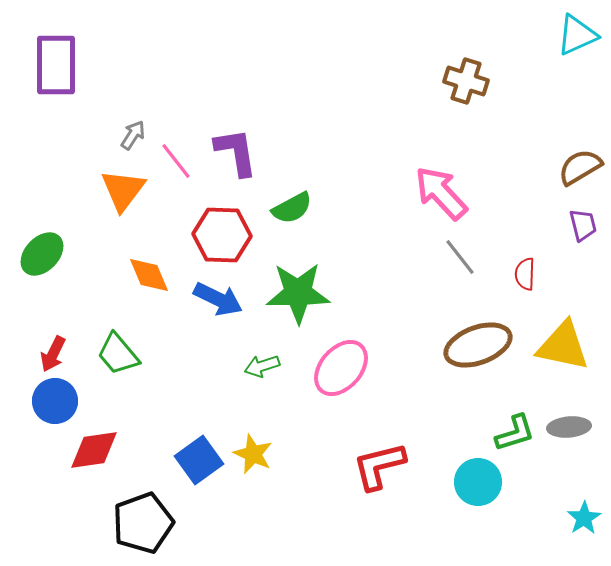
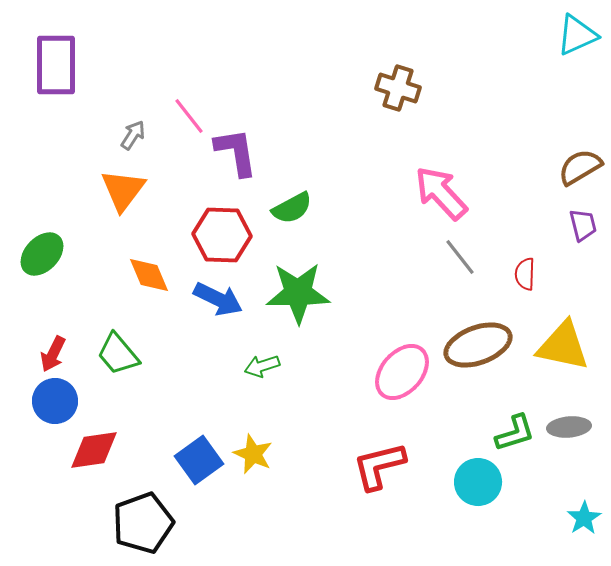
brown cross: moved 68 px left, 7 px down
pink line: moved 13 px right, 45 px up
pink ellipse: moved 61 px right, 4 px down
